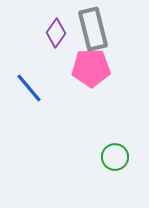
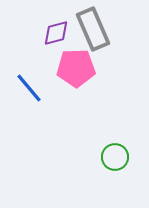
gray rectangle: rotated 9 degrees counterclockwise
purple diamond: rotated 40 degrees clockwise
pink pentagon: moved 15 px left
